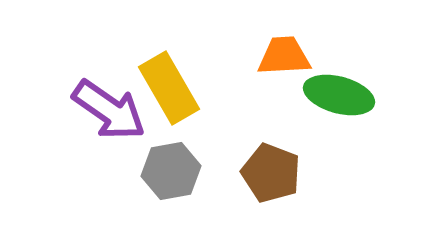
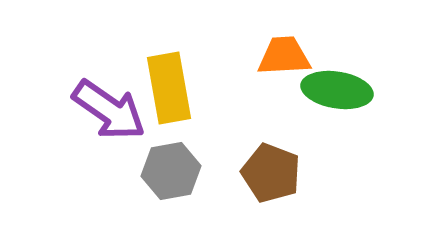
yellow rectangle: rotated 20 degrees clockwise
green ellipse: moved 2 px left, 5 px up; rotated 6 degrees counterclockwise
